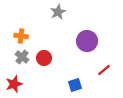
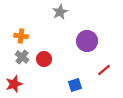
gray star: moved 2 px right
red circle: moved 1 px down
